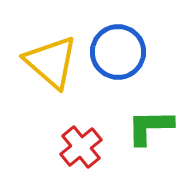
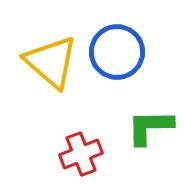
blue circle: moved 1 px left
red cross: moved 7 px down; rotated 18 degrees clockwise
